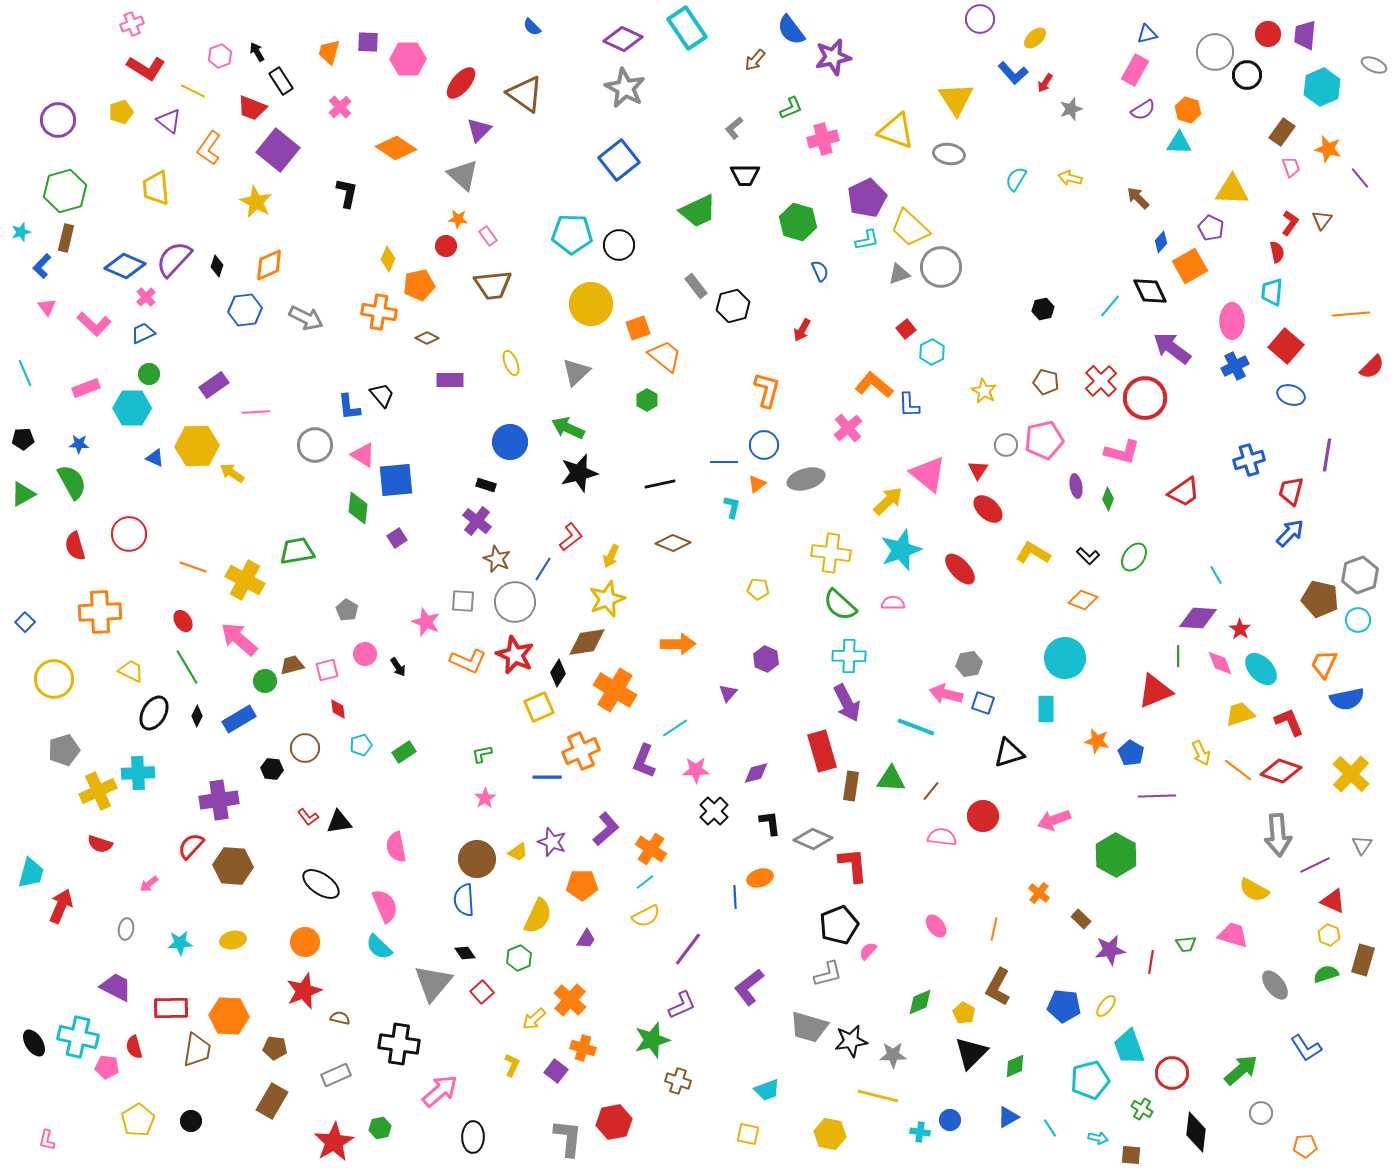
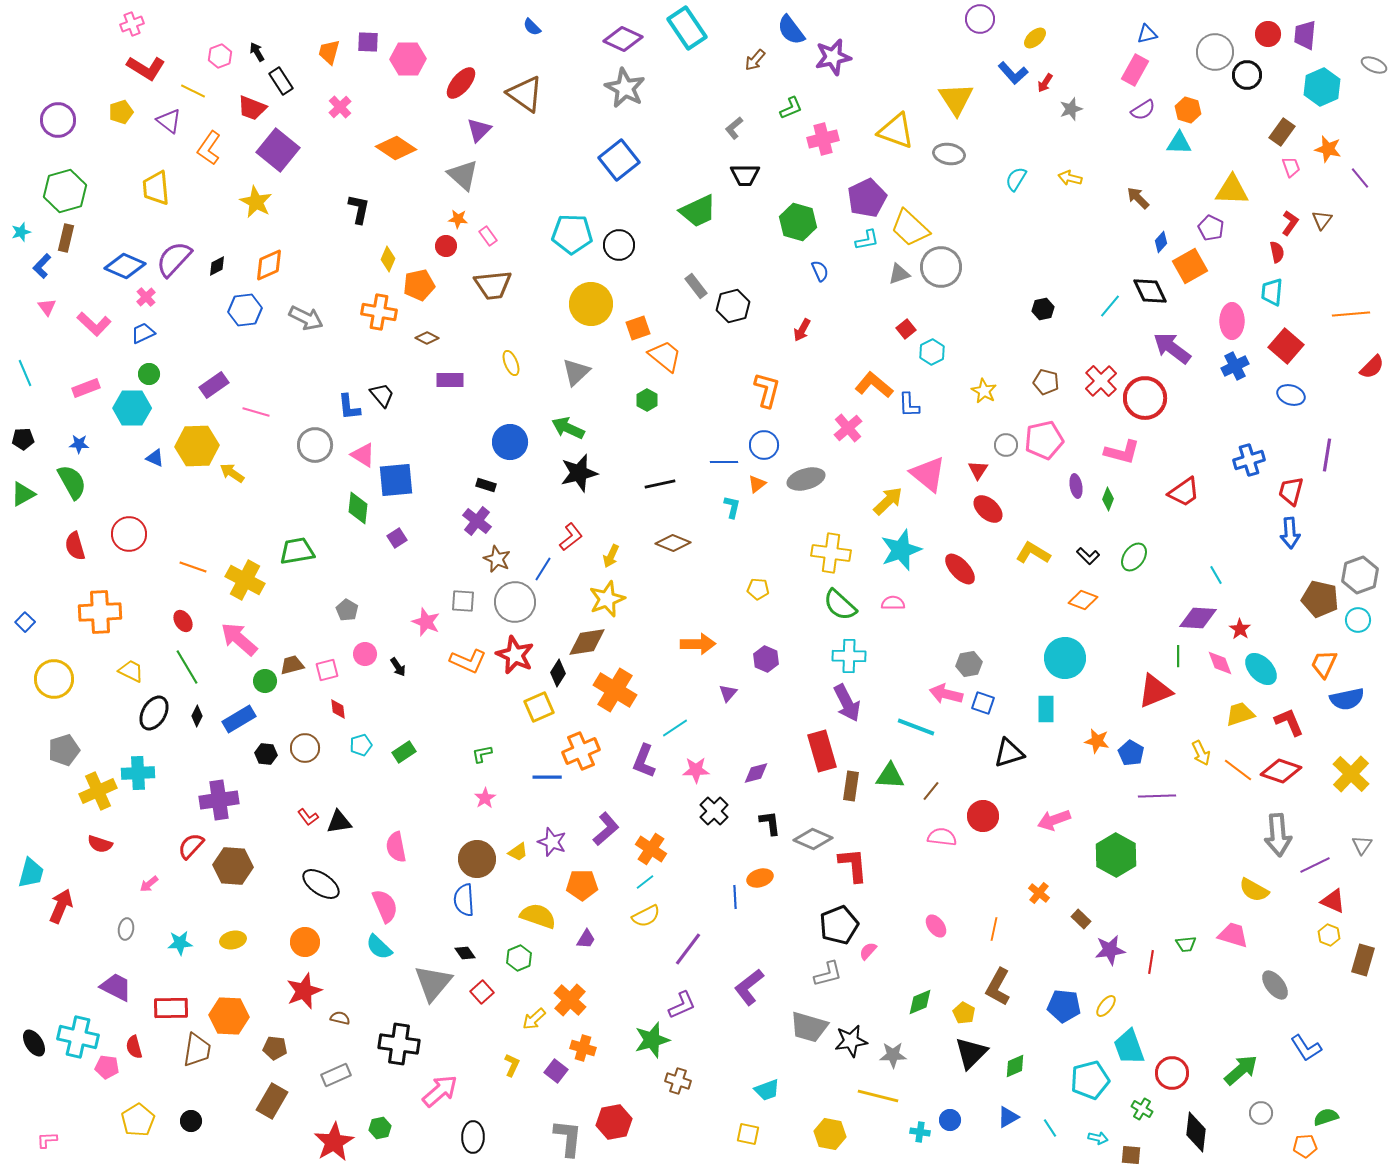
black L-shape at (347, 193): moved 12 px right, 16 px down
black diamond at (217, 266): rotated 45 degrees clockwise
pink line at (256, 412): rotated 20 degrees clockwise
blue arrow at (1290, 533): rotated 132 degrees clockwise
orange arrow at (678, 644): moved 20 px right
black hexagon at (272, 769): moved 6 px left, 15 px up
green triangle at (891, 779): moved 1 px left, 3 px up
yellow semicircle at (538, 916): rotated 96 degrees counterclockwise
green semicircle at (1326, 974): moved 143 px down
pink L-shape at (47, 1140): rotated 75 degrees clockwise
